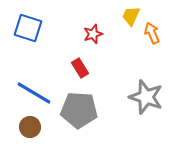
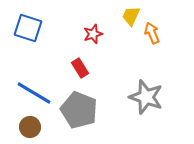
gray pentagon: rotated 18 degrees clockwise
